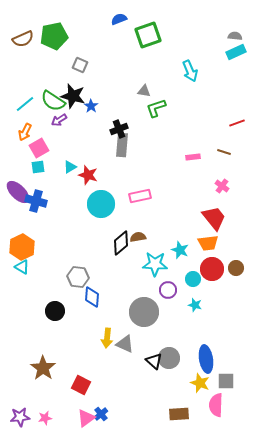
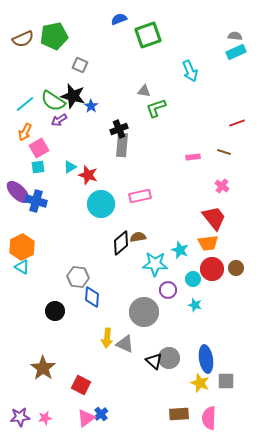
pink semicircle at (216, 405): moved 7 px left, 13 px down
